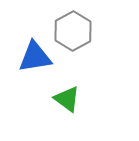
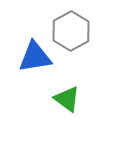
gray hexagon: moved 2 px left
